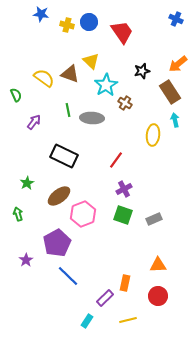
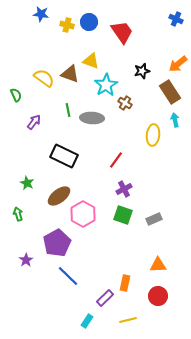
yellow triangle: rotated 24 degrees counterclockwise
green star: rotated 16 degrees counterclockwise
pink hexagon: rotated 10 degrees counterclockwise
